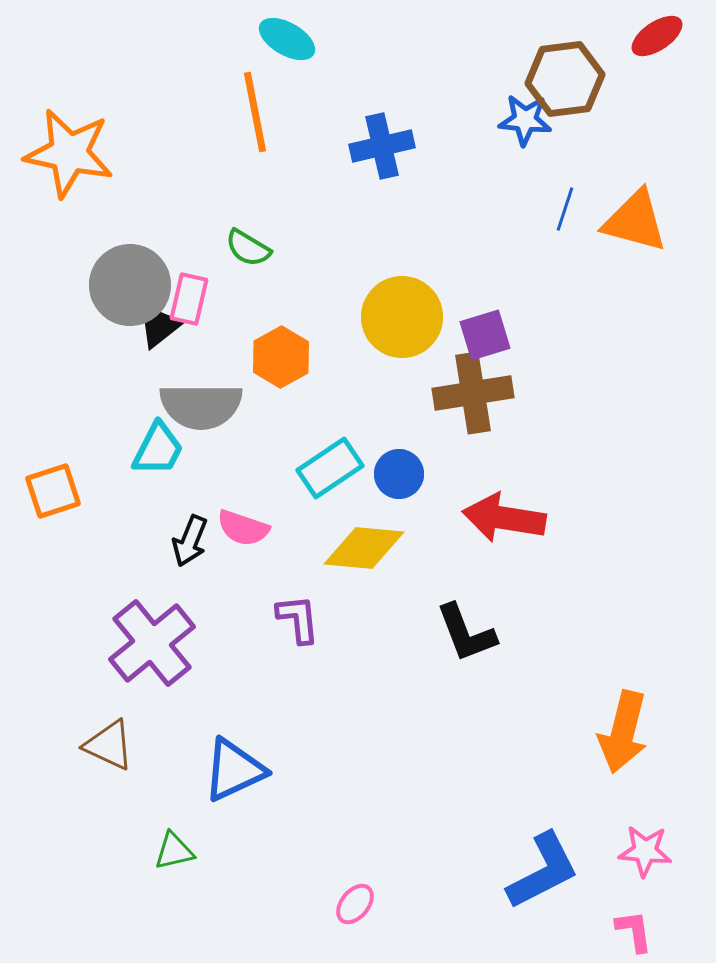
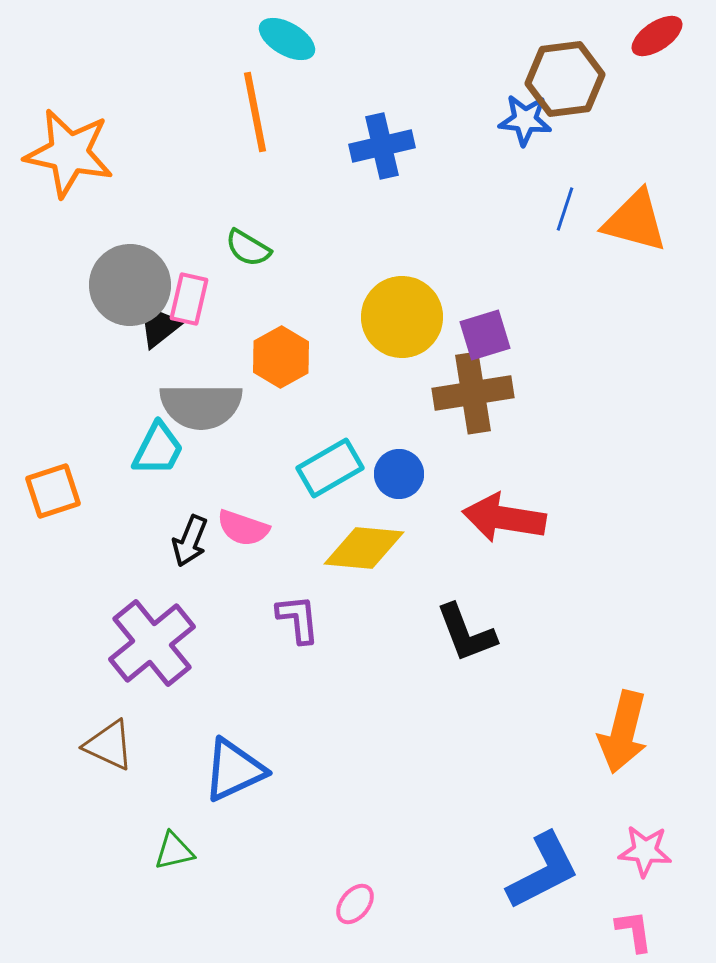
cyan rectangle: rotated 4 degrees clockwise
